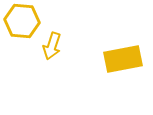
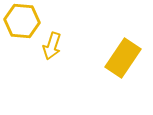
yellow rectangle: moved 1 px up; rotated 45 degrees counterclockwise
